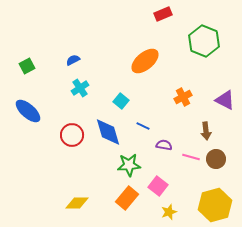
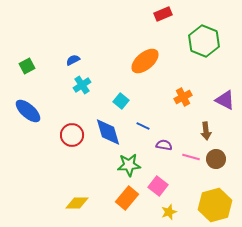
cyan cross: moved 2 px right, 3 px up
